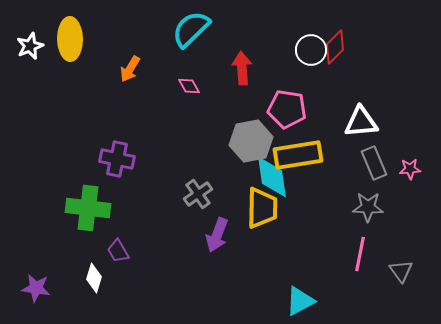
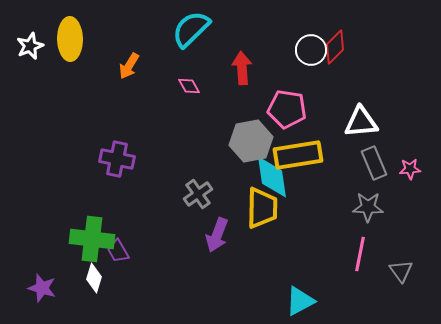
orange arrow: moved 1 px left, 3 px up
green cross: moved 4 px right, 31 px down
purple star: moved 6 px right; rotated 8 degrees clockwise
